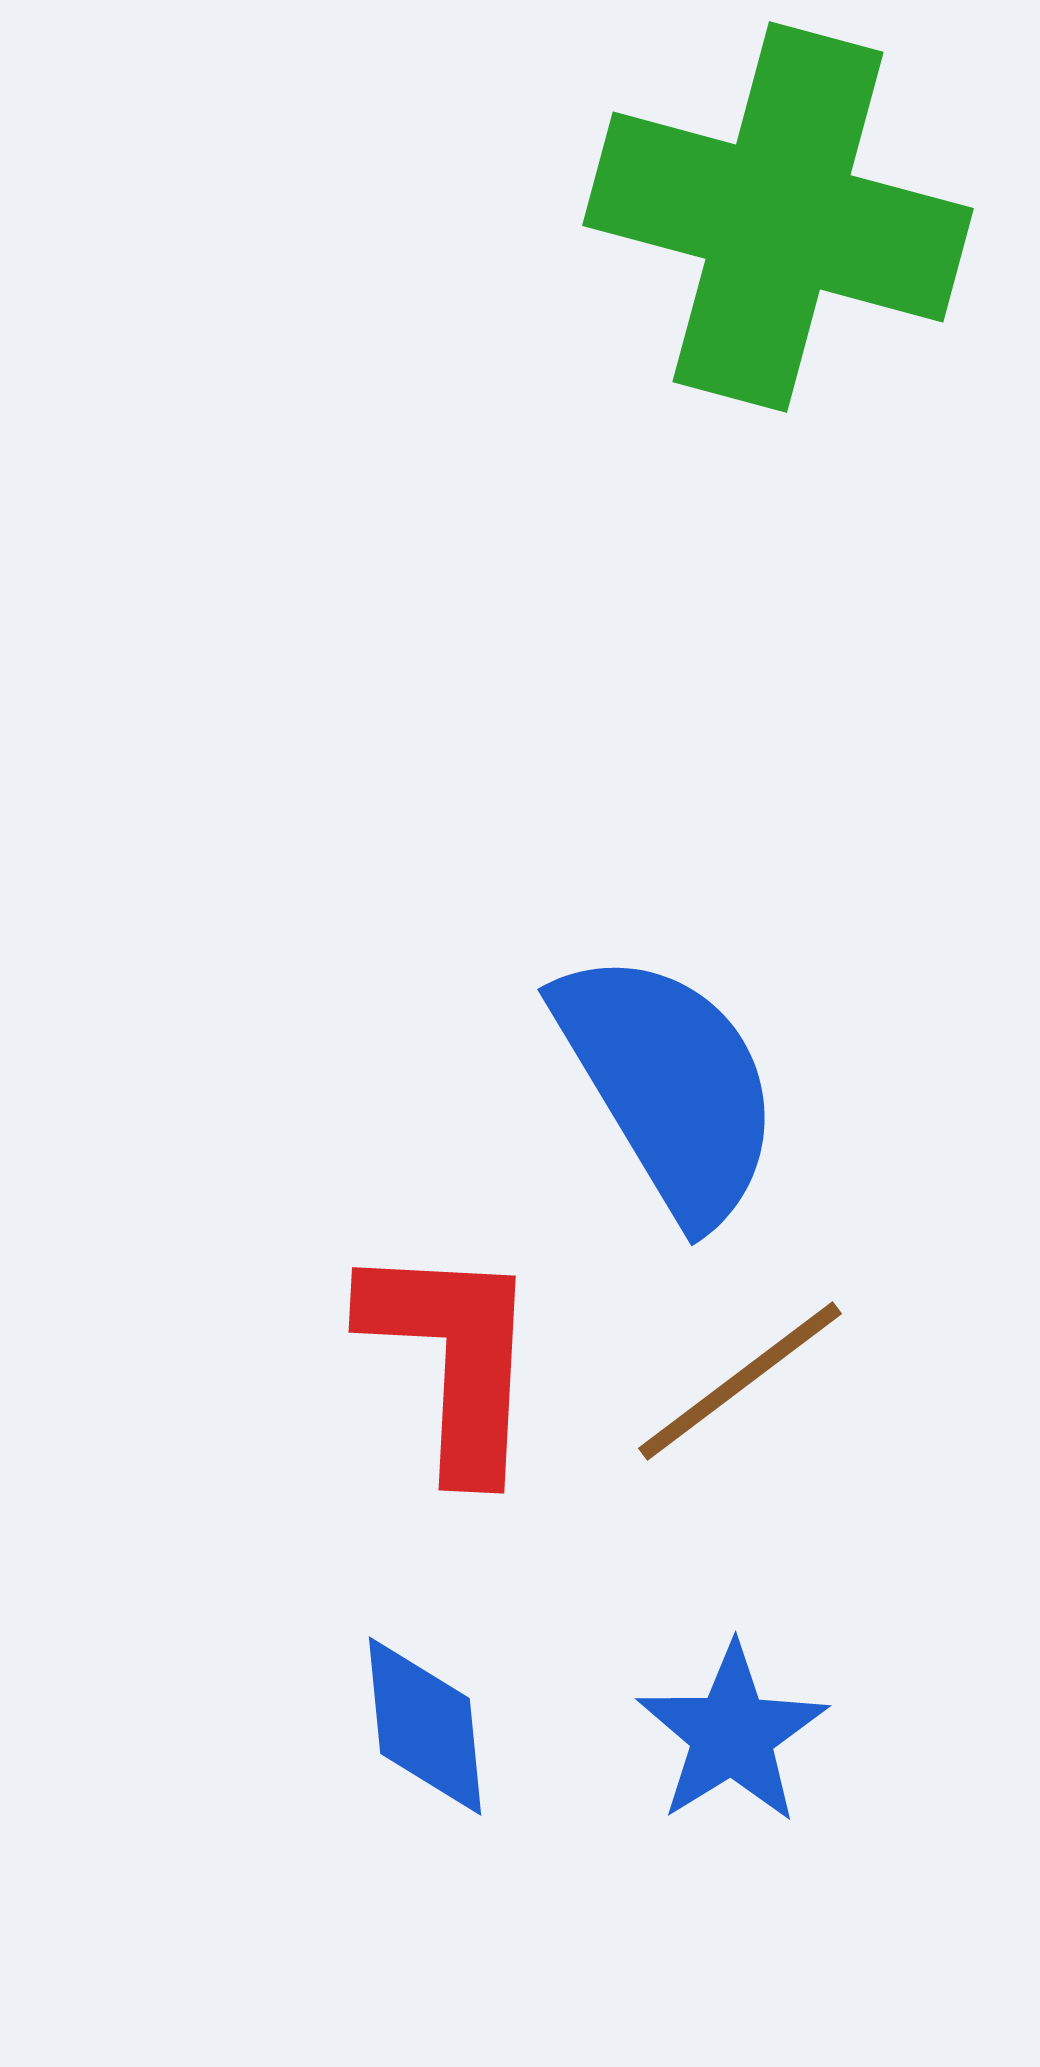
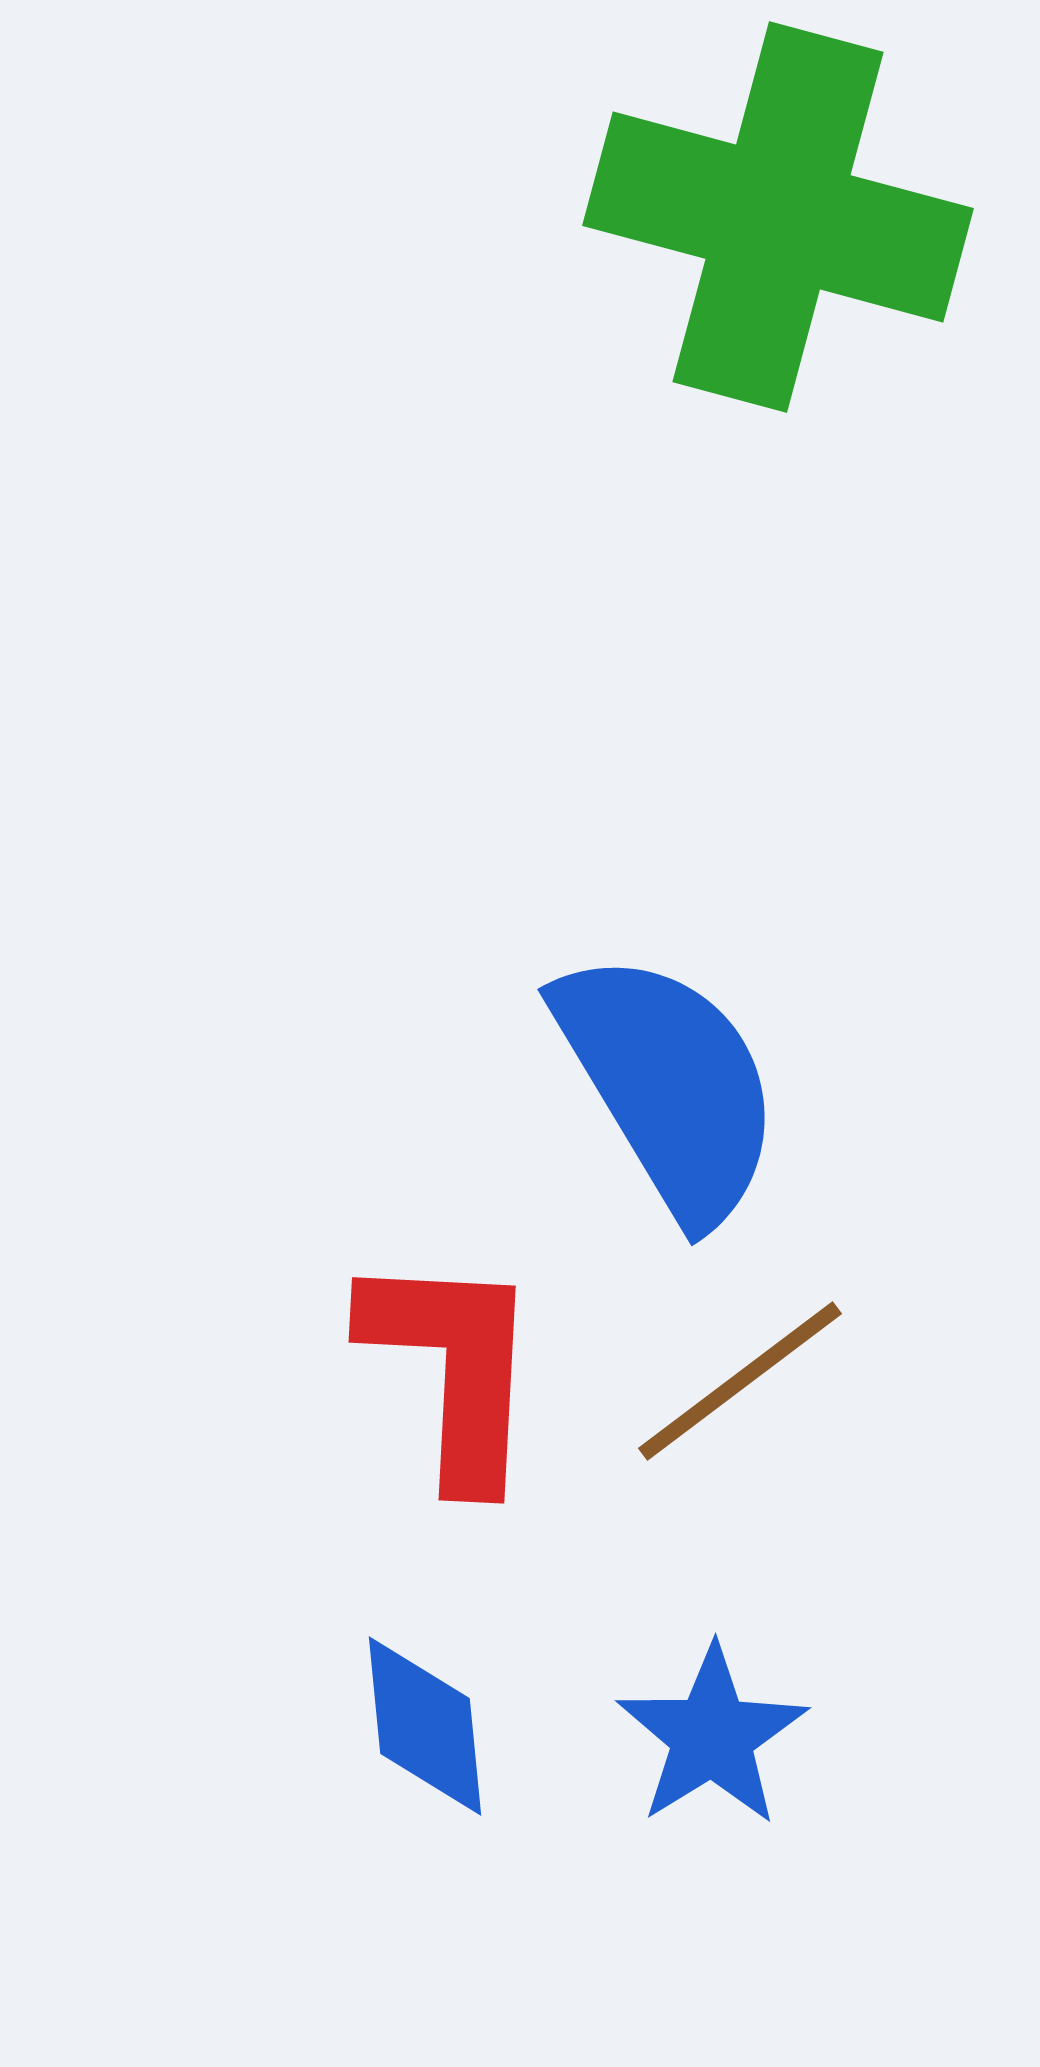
red L-shape: moved 10 px down
blue star: moved 20 px left, 2 px down
